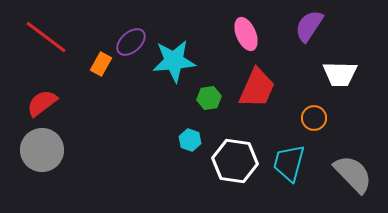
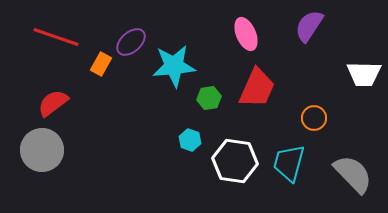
red line: moved 10 px right; rotated 18 degrees counterclockwise
cyan star: moved 5 px down
white trapezoid: moved 24 px right
red semicircle: moved 11 px right
